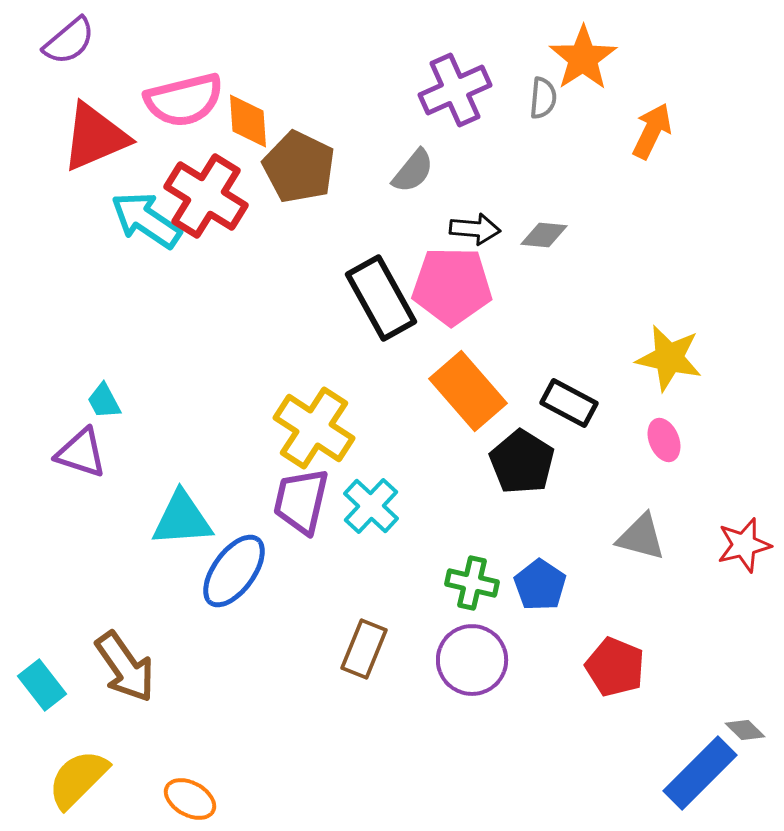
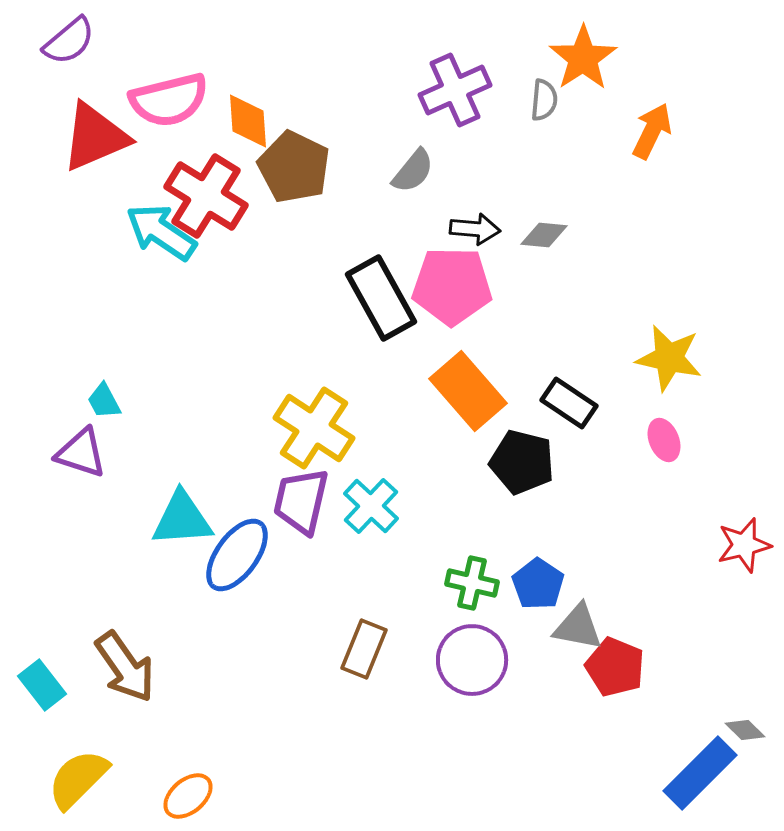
gray semicircle at (543, 98): moved 1 px right, 2 px down
pink semicircle at (184, 100): moved 15 px left
brown pentagon at (299, 167): moved 5 px left
cyan arrow at (146, 220): moved 15 px right, 12 px down
black rectangle at (569, 403): rotated 6 degrees clockwise
black pentagon at (522, 462): rotated 18 degrees counterclockwise
gray triangle at (641, 537): moved 63 px left, 90 px down; rotated 4 degrees counterclockwise
blue ellipse at (234, 571): moved 3 px right, 16 px up
blue pentagon at (540, 585): moved 2 px left, 1 px up
orange ellipse at (190, 799): moved 2 px left, 3 px up; rotated 69 degrees counterclockwise
